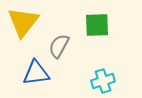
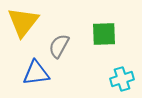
green square: moved 7 px right, 9 px down
cyan cross: moved 19 px right, 2 px up
